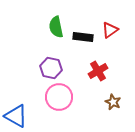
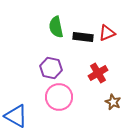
red triangle: moved 3 px left, 3 px down; rotated 12 degrees clockwise
red cross: moved 2 px down
